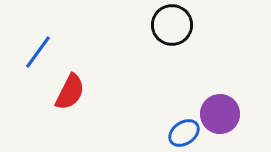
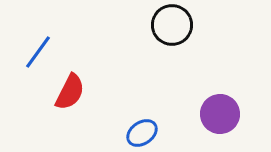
blue ellipse: moved 42 px left
